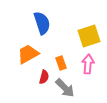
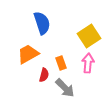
yellow square: rotated 15 degrees counterclockwise
pink arrow: moved 1 px up
red semicircle: moved 2 px up
